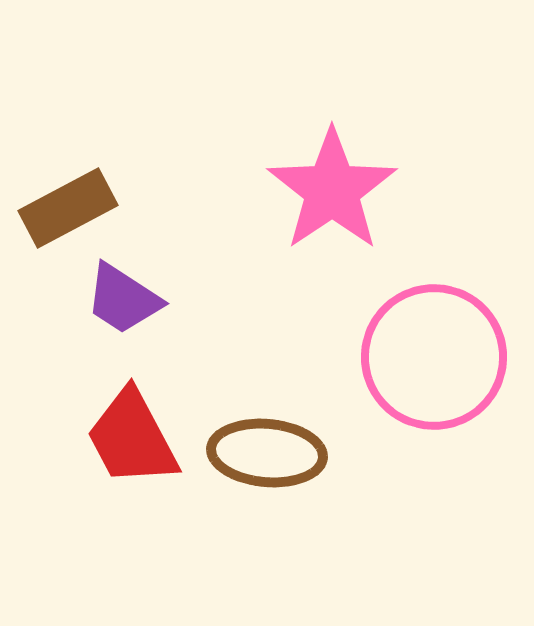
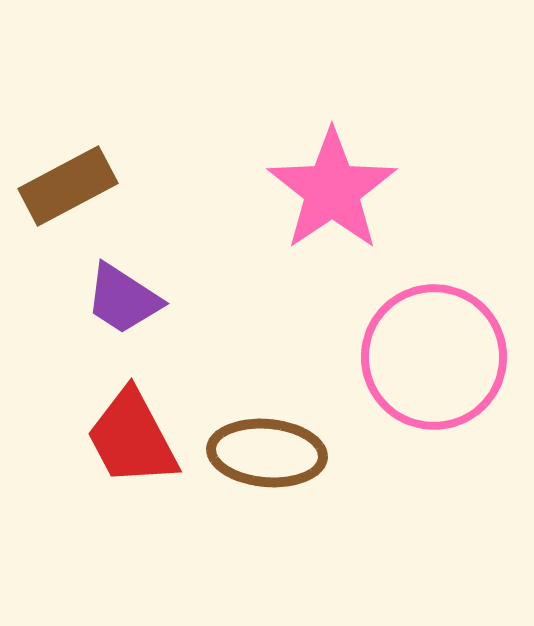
brown rectangle: moved 22 px up
